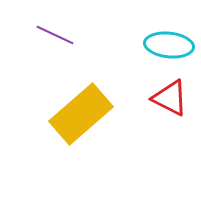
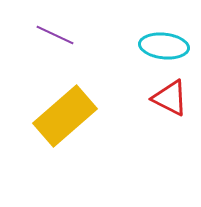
cyan ellipse: moved 5 px left, 1 px down
yellow rectangle: moved 16 px left, 2 px down
